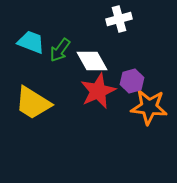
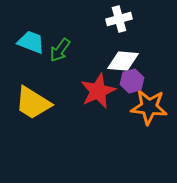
white diamond: moved 31 px right; rotated 56 degrees counterclockwise
